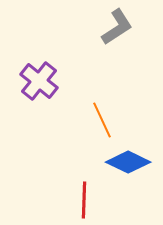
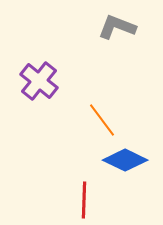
gray L-shape: rotated 126 degrees counterclockwise
orange line: rotated 12 degrees counterclockwise
blue diamond: moved 3 px left, 2 px up
